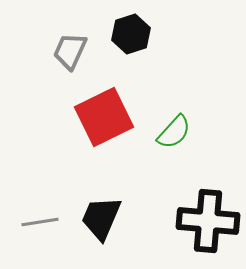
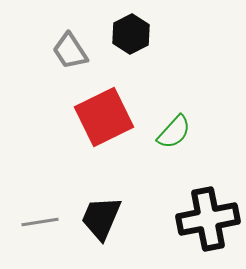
black hexagon: rotated 9 degrees counterclockwise
gray trapezoid: rotated 57 degrees counterclockwise
black cross: moved 2 px up; rotated 16 degrees counterclockwise
